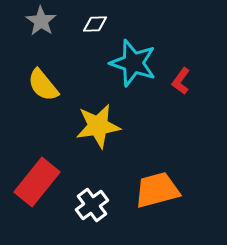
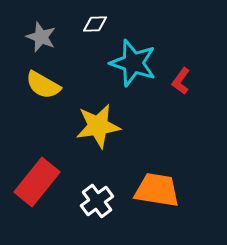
gray star: moved 16 px down; rotated 12 degrees counterclockwise
yellow semicircle: rotated 21 degrees counterclockwise
orange trapezoid: rotated 24 degrees clockwise
white cross: moved 5 px right, 4 px up
